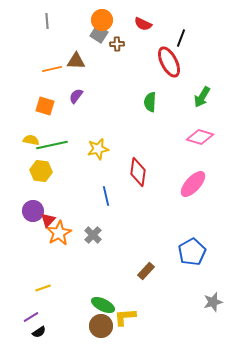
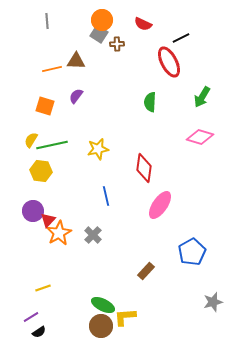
black line: rotated 42 degrees clockwise
yellow semicircle: rotated 70 degrees counterclockwise
red diamond: moved 6 px right, 4 px up
pink ellipse: moved 33 px left, 21 px down; rotated 8 degrees counterclockwise
